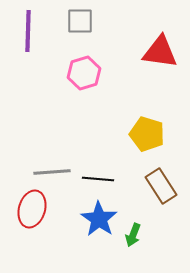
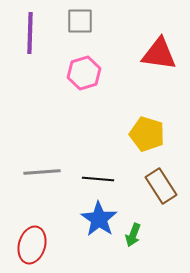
purple line: moved 2 px right, 2 px down
red triangle: moved 1 px left, 2 px down
gray line: moved 10 px left
red ellipse: moved 36 px down
